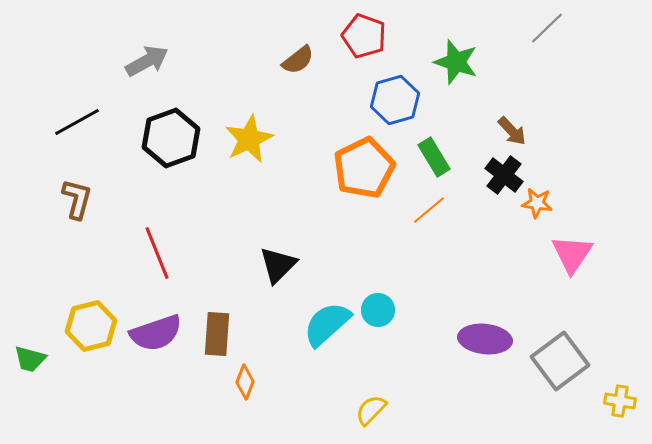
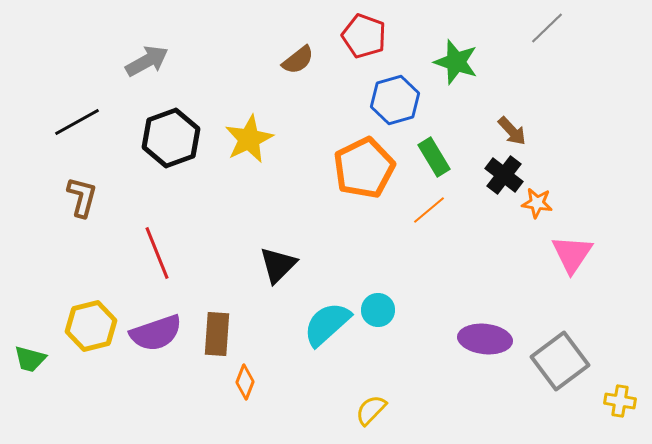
brown L-shape: moved 5 px right, 2 px up
